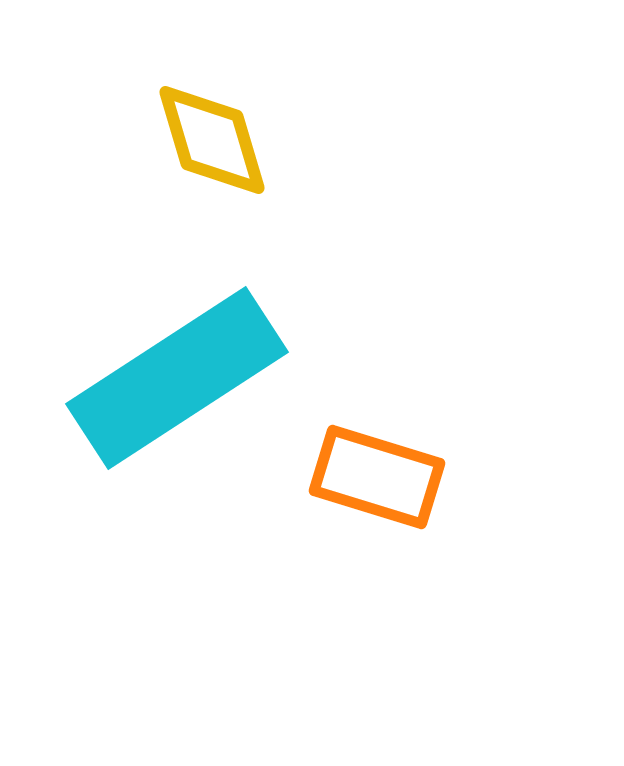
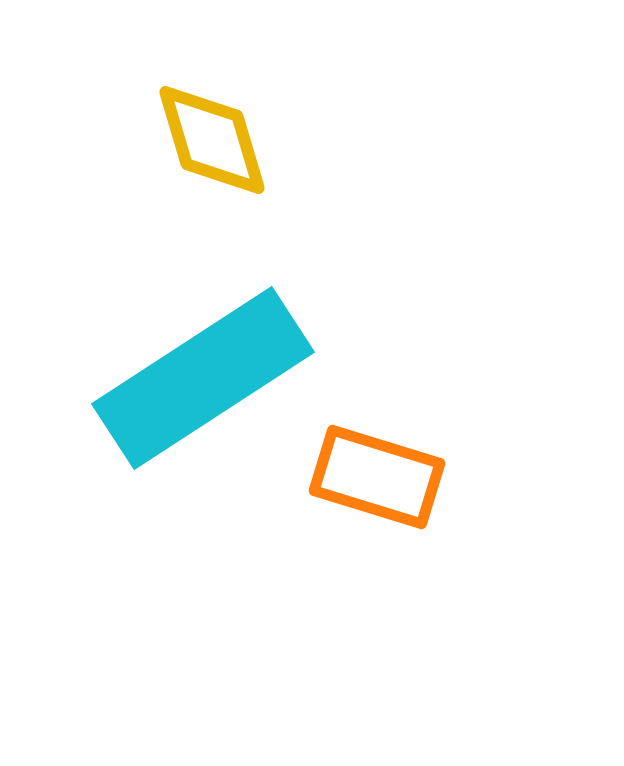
cyan rectangle: moved 26 px right
